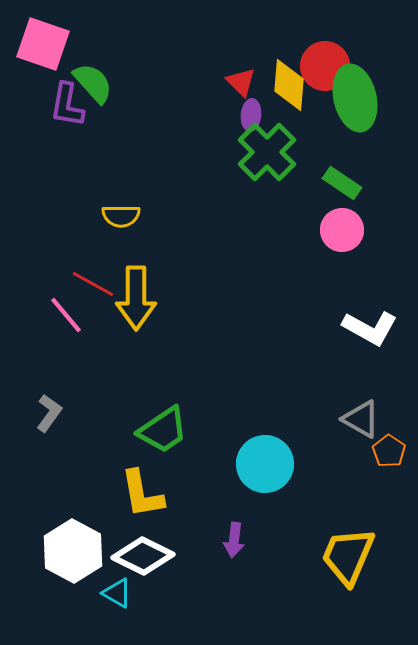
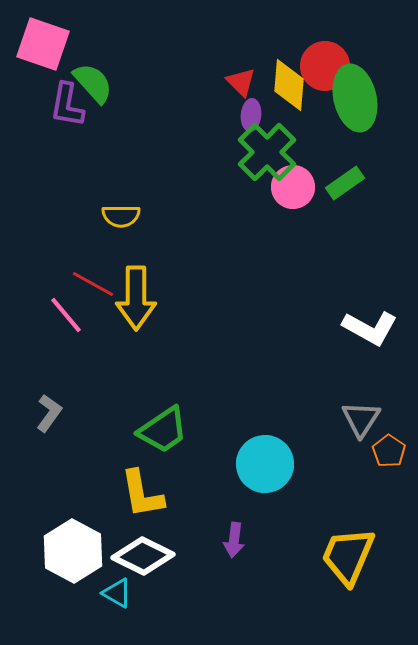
green rectangle: moved 3 px right; rotated 69 degrees counterclockwise
pink circle: moved 49 px left, 43 px up
gray triangle: rotated 33 degrees clockwise
